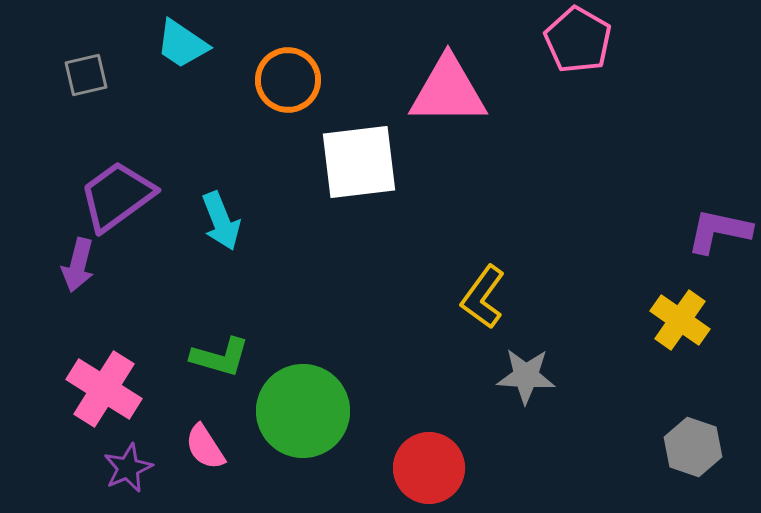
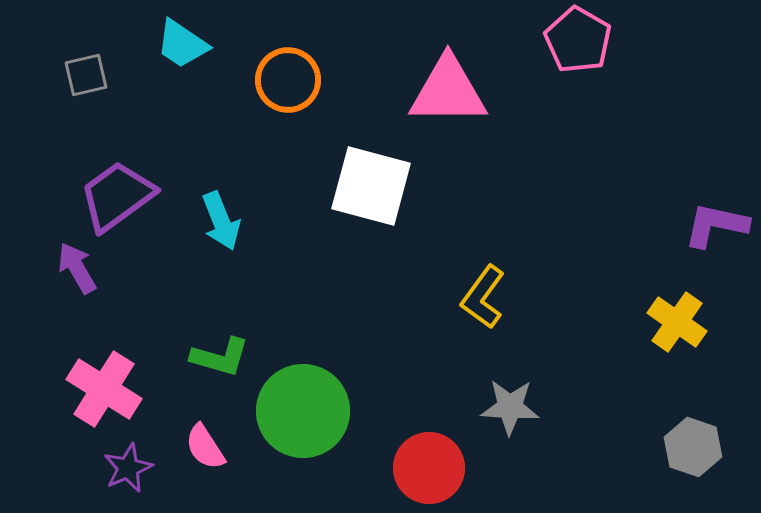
white square: moved 12 px right, 24 px down; rotated 22 degrees clockwise
purple L-shape: moved 3 px left, 6 px up
purple arrow: moved 1 px left, 3 px down; rotated 136 degrees clockwise
yellow cross: moved 3 px left, 2 px down
gray star: moved 16 px left, 31 px down
